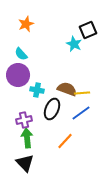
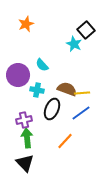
black square: moved 2 px left; rotated 18 degrees counterclockwise
cyan semicircle: moved 21 px right, 11 px down
